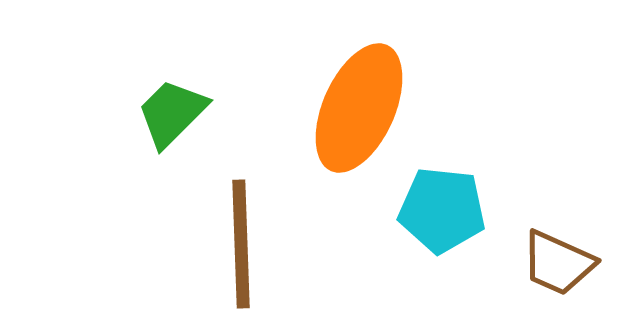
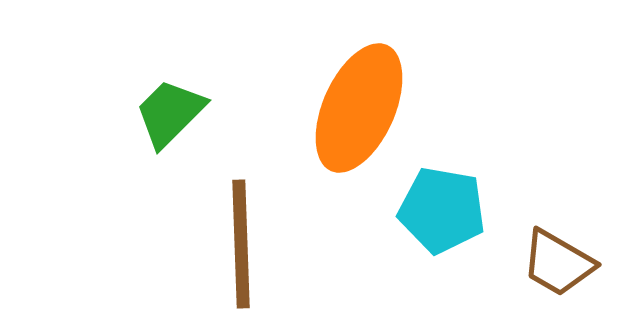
green trapezoid: moved 2 px left
cyan pentagon: rotated 4 degrees clockwise
brown trapezoid: rotated 6 degrees clockwise
